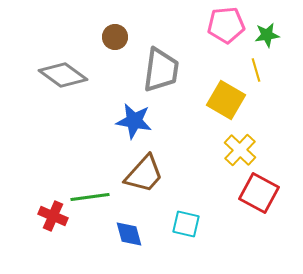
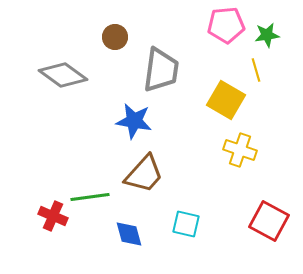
yellow cross: rotated 24 degrees counterclockwise
red square: moved 10 px right, 28 px down
